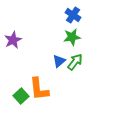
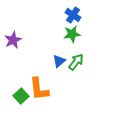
green star: moved 3 px up
green arrow: moved 1 px right
